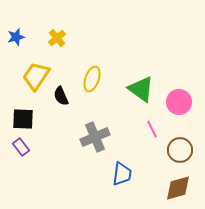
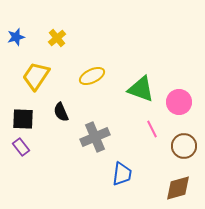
yellow ellipse: moved 3 px up; rotated 45 degrees clockwise
green triangle: rotated 16 degrees counterclockwise
black semicircle: moved 16 px down
brown circle: moved 4 px right, 4 px up
